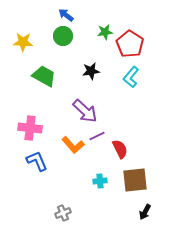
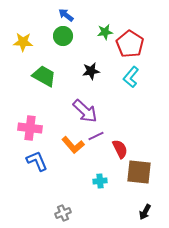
purple line: moved 1 px left
brown square: moved 4 px right, 8 px up; rotated 12 degrees clockwise
